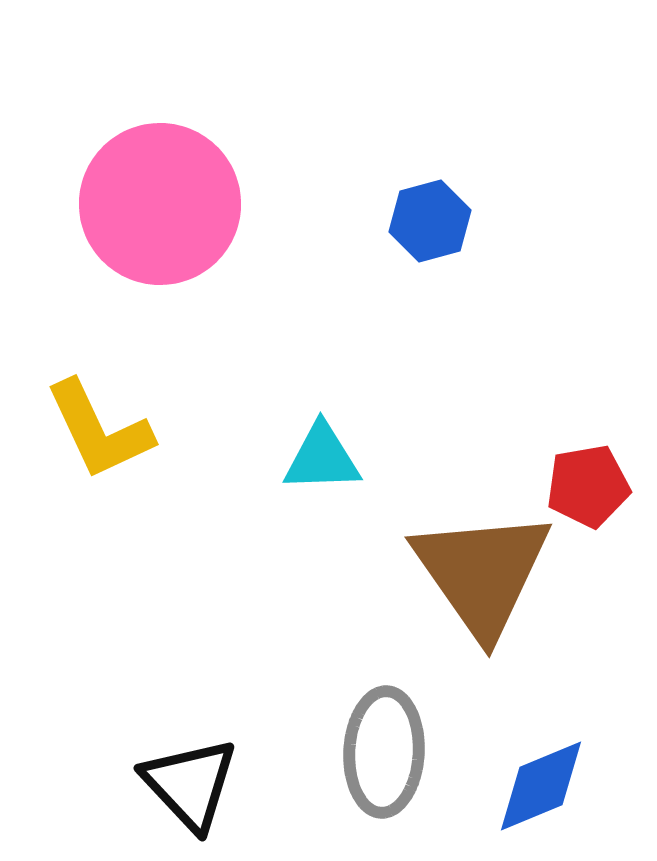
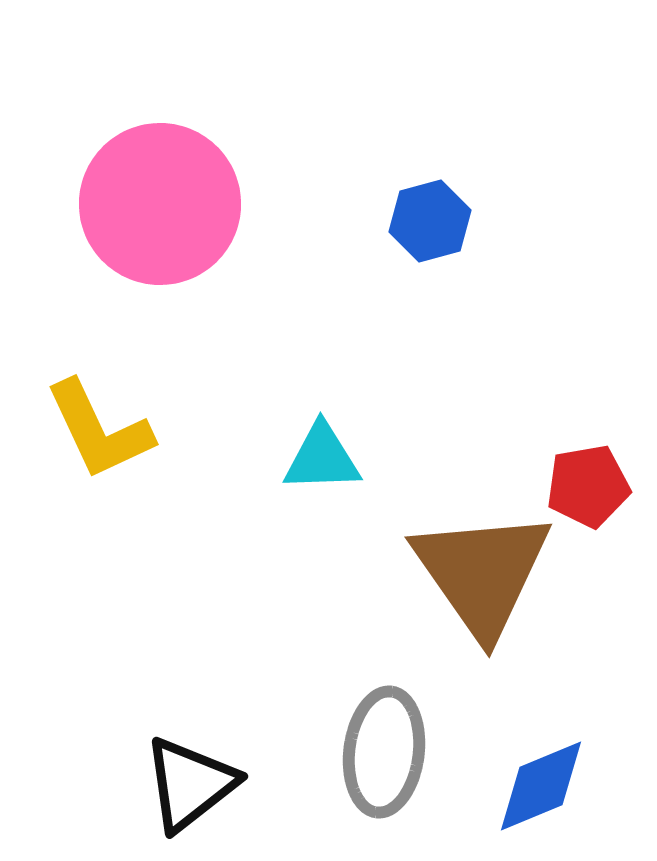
gray ellipse: rotated 4 degrees clockwise
black triangle: rotated 35 degrees clockwise
